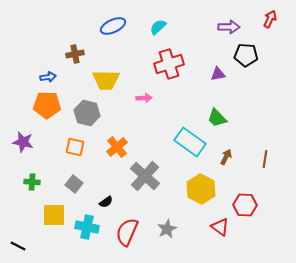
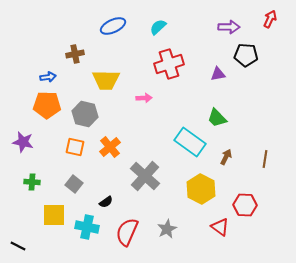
gray hexagon: moved 2 px left, 1 px down
orange cross: moved 7 px left
